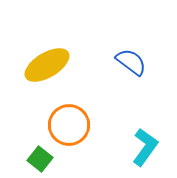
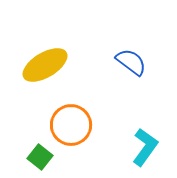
yellow ellipse: moved 2 px left
orange circle: moved 2 px right
green square: moved 2 px up
